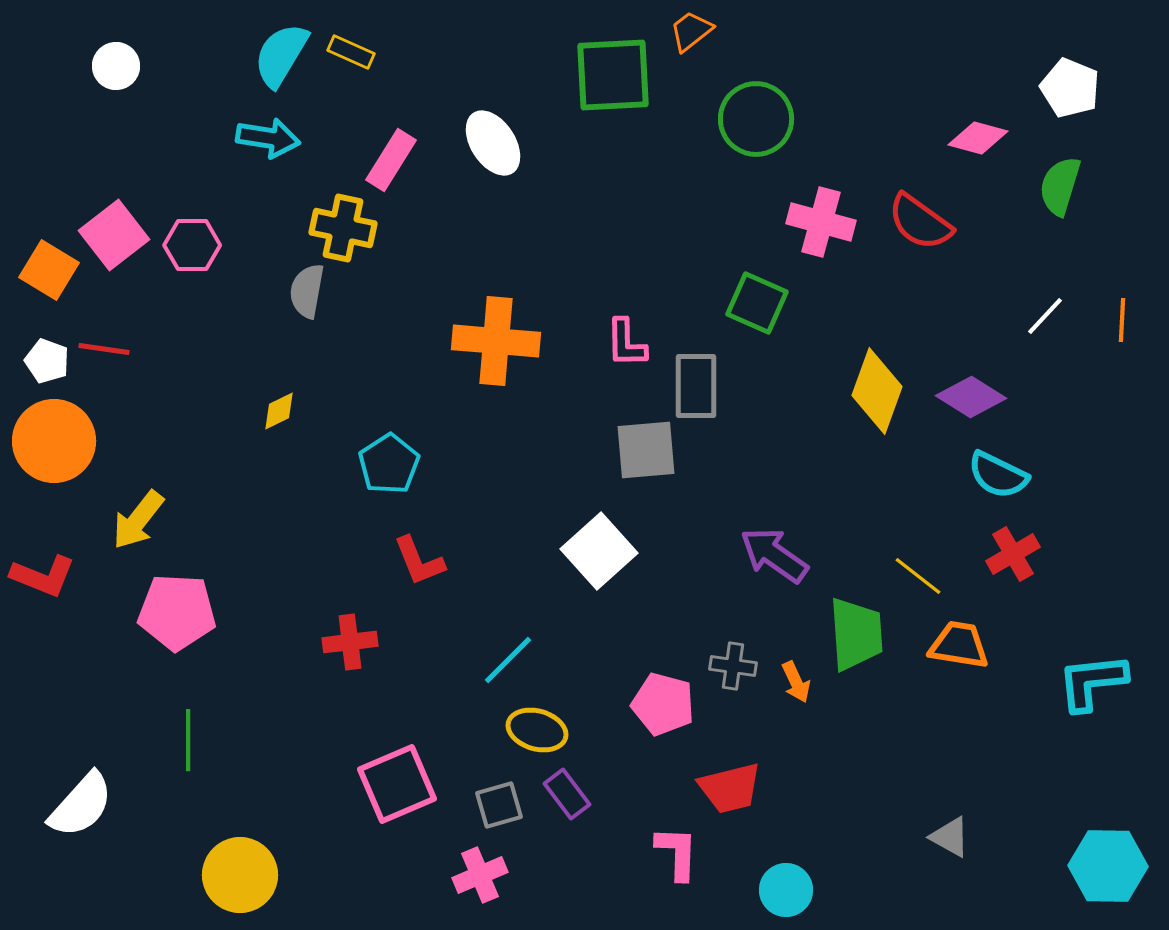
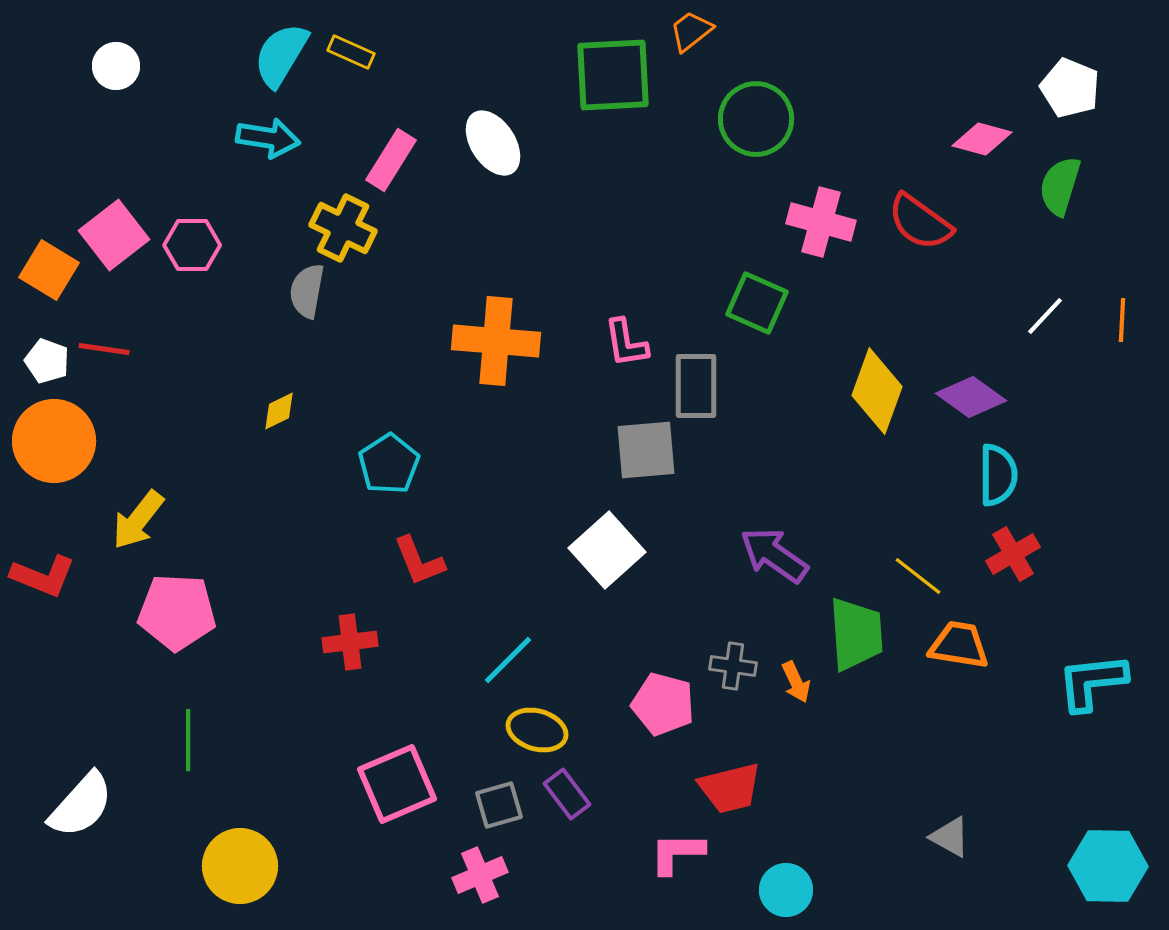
pink diamond at (978, 138): moved 4 px right, 1 px down
yellow cross at (343, 228): rotated 14 degrees clockwise
pink L-shape at (626, 343): rotated 8 degrees counterclockwise
purple diamond at (971, 397): rotated 4 degrees clockwise
cyan semicircle at (998, 475): rotated 116 degrees counterclockwise
white square at (599, 551): moved 8 px right, 1 px up
pink L-shape at (677, 853): rotated 92 degrees counterclockwise
yellow circle at (240, 875): moved 9 px up
